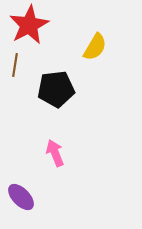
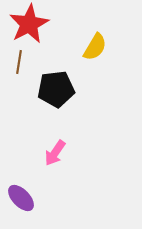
red star: moved 1 px up
brown line: moved 4 px right, 3 px up
pink arrow: rotated 124 degrees counterclockwise
purple ellipse: moved 1 px down
